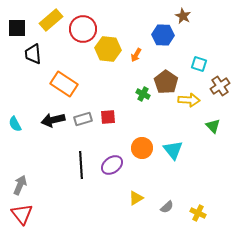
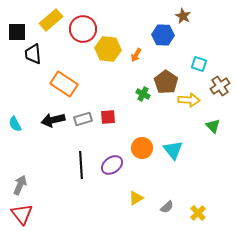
black square: moved 4 px down
yellow cross: rotated 21 degrees clockwise
